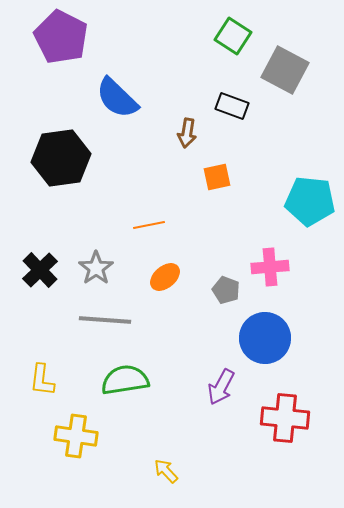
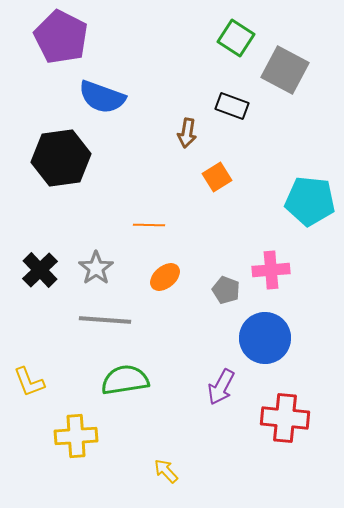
green square: moved 3 px right, 2 px down
blue semicircle: moved 15 px left, 1 px up; rotated 24 degrees counterclockwise
orange square: rotated 20 degrees counterclockwise
orange line: rotated 12 degrees clockwise
pink cross: moved 1 px right, 3 px down
yellow L-shape: moved 13 px left, 2 px down; rotated 28 degrees counterclockwise
yellow cross: rotated 12 degrees counterclockwise
